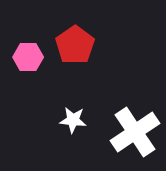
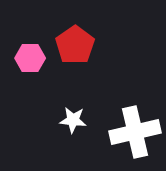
pink hexagon: moved 2 px right, 1 px down
white cross: rotated 21 degrees clockwise
